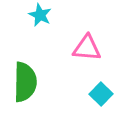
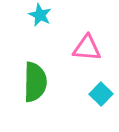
green semicircle: moved 10 px right
